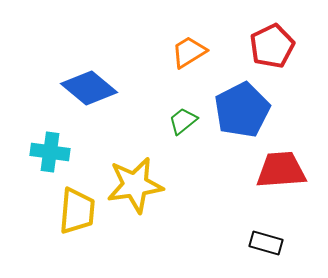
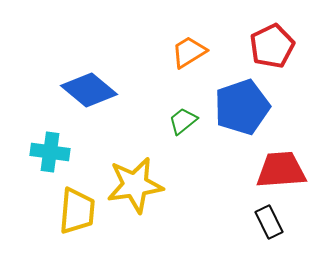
blue diamond: moved 2 px down
blue pentagon: moved 3 px up; rotated 8 degrees clockwise
black rectangle: moved 3 px right, 21 px up; rotated 48 degrees clockwise
